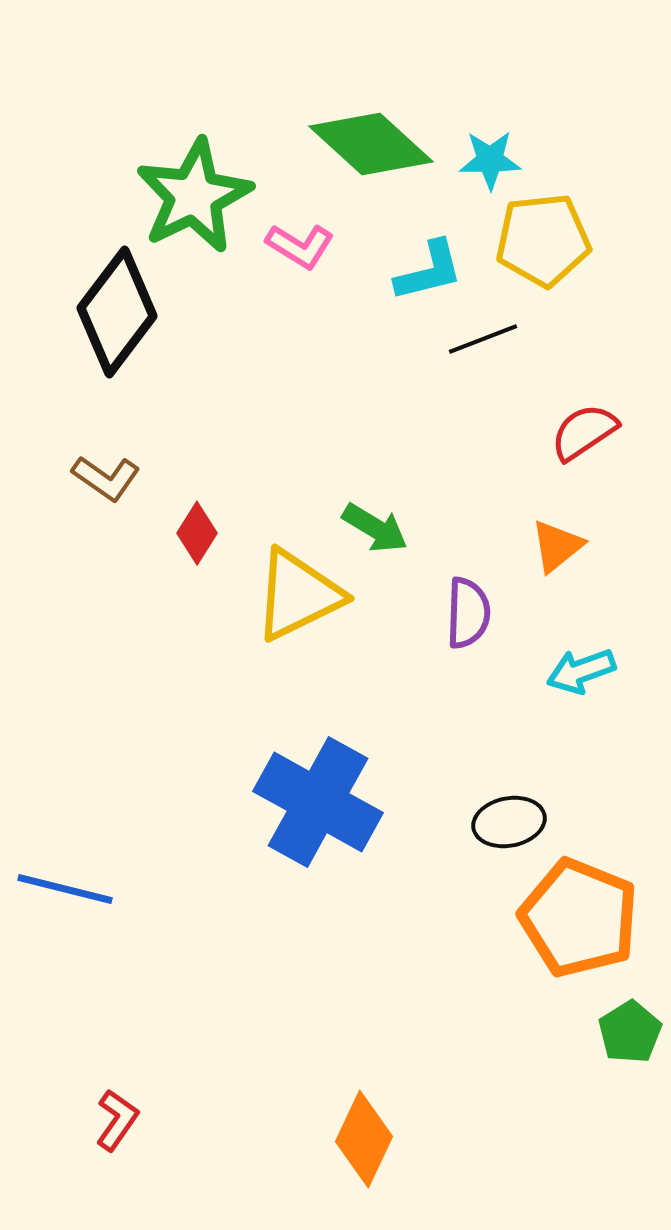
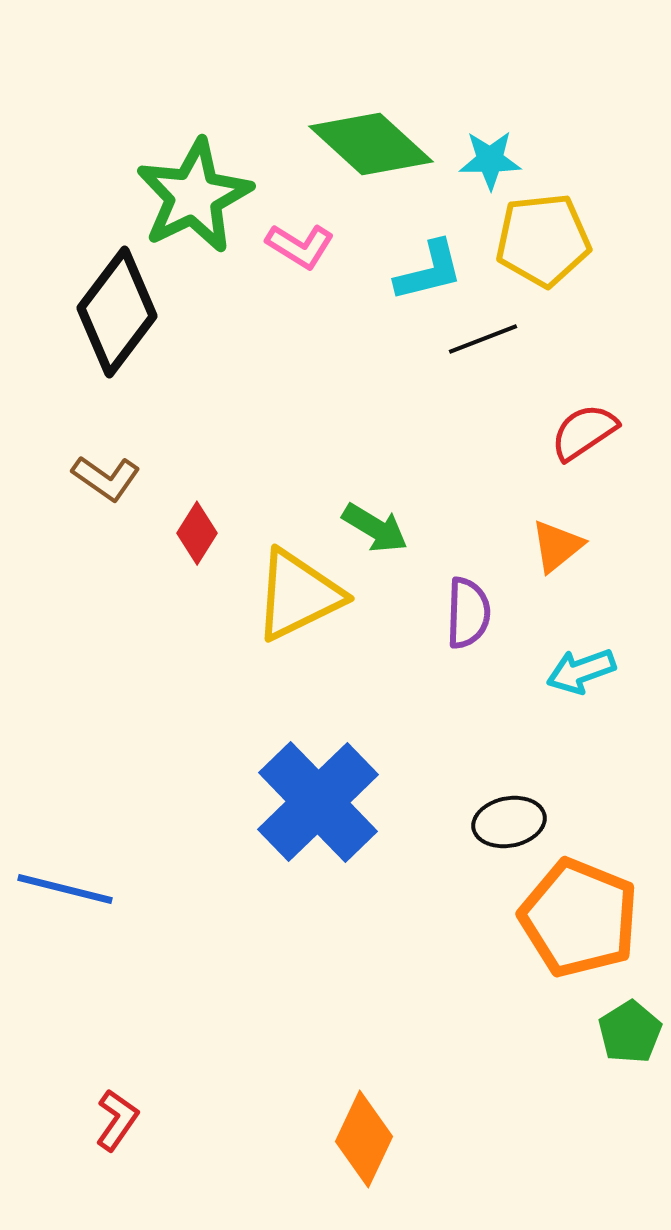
blue cross: rotated 17 degrees clockwise
